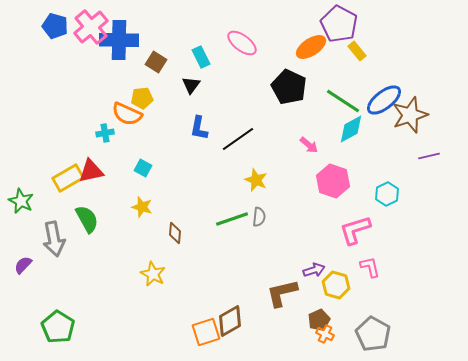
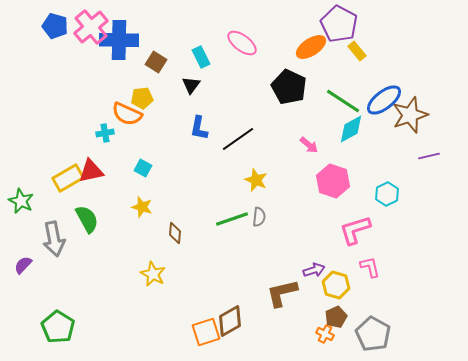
brown pentagon at (319, 320): moved 17 px right, 3 px up
